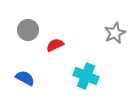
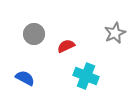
gray circle: moved 6 px right, 4 px down
red semicircle: moved 11 px right, 1 px down
